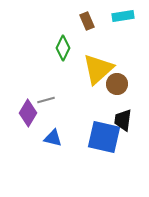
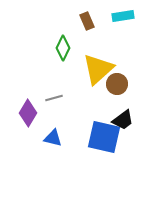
gray line: moved 8 px right, 2 px up
black trapezoid: rotated 135 degrees counterclockwise
